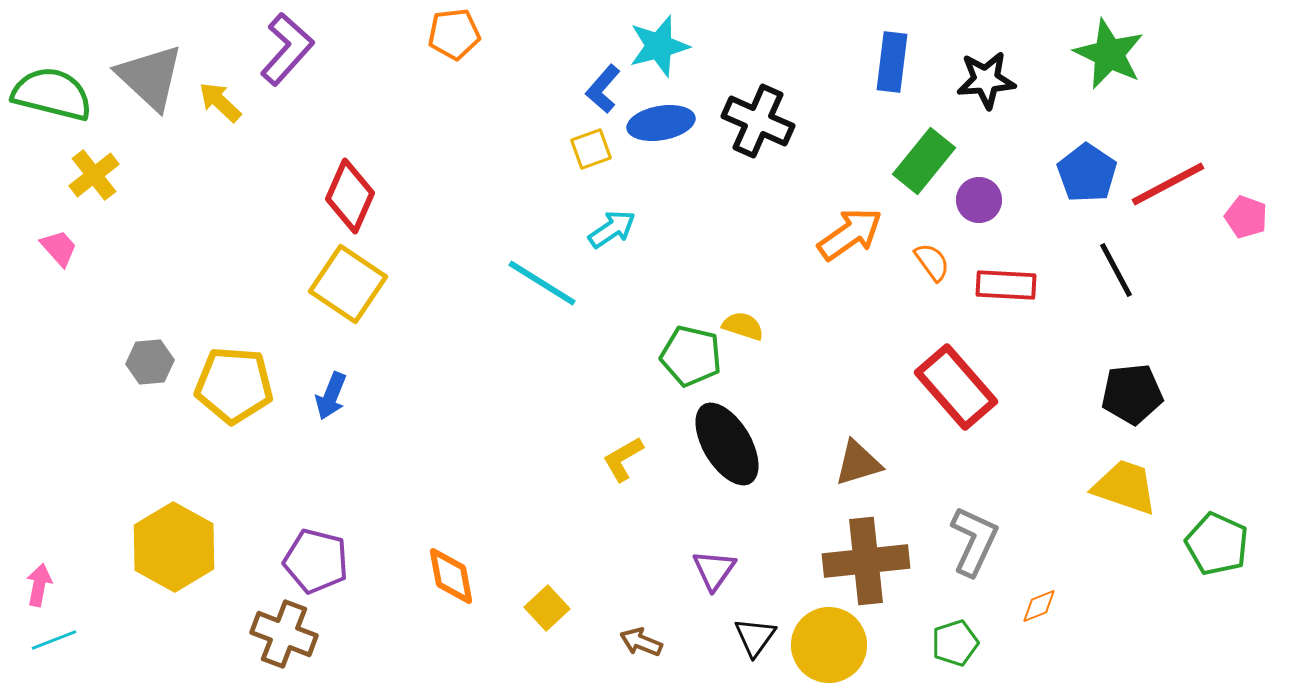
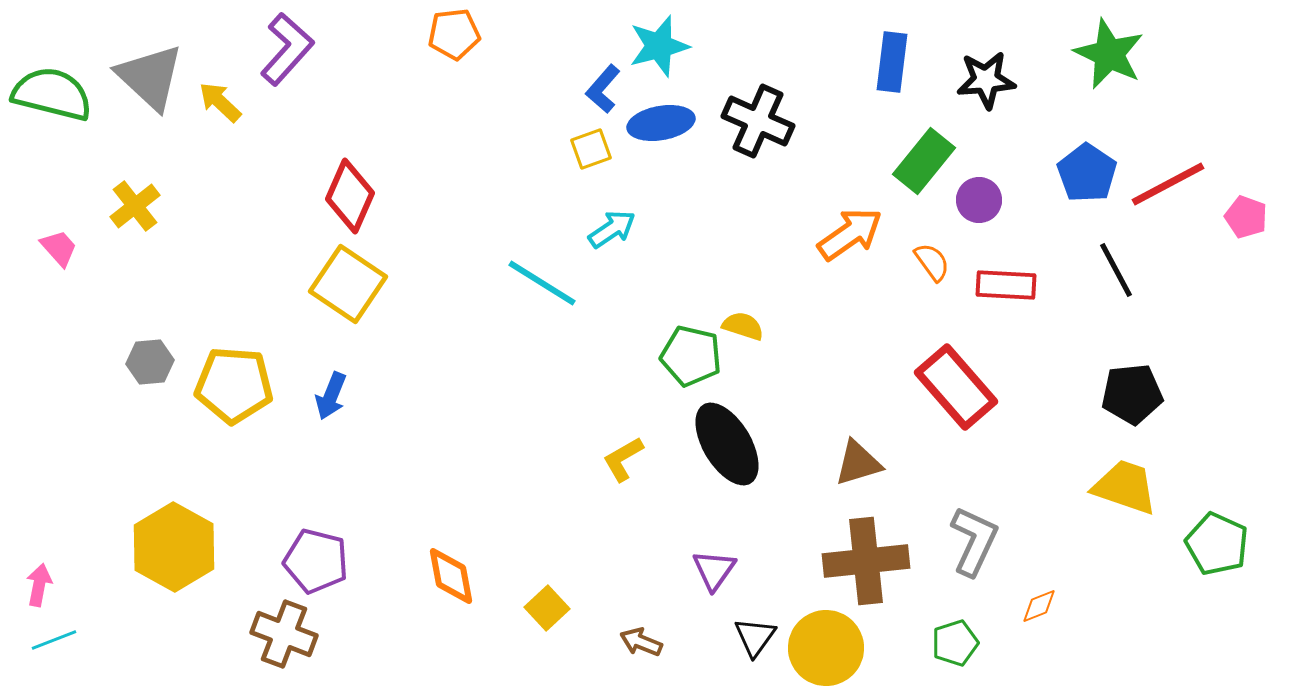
yellow cross at (94, 175): moved 41 px right, 31 px down
yellow circle at (829, 645): moved 3 px left, 3 px down
